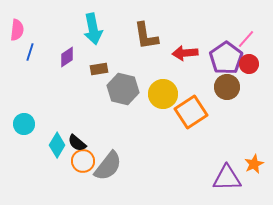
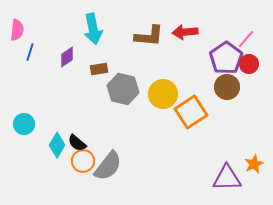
brown L-shape: moved 3 px right; rotated 76 degrees counterclockwise
red arrow: moved 21 px up
